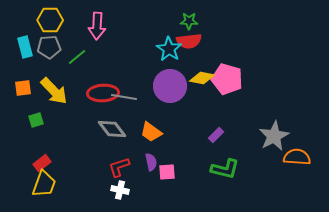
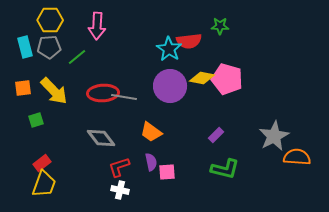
green star: moved 31 px right, 5 px down
gray diamond: moved 11 px left, 9 px down
